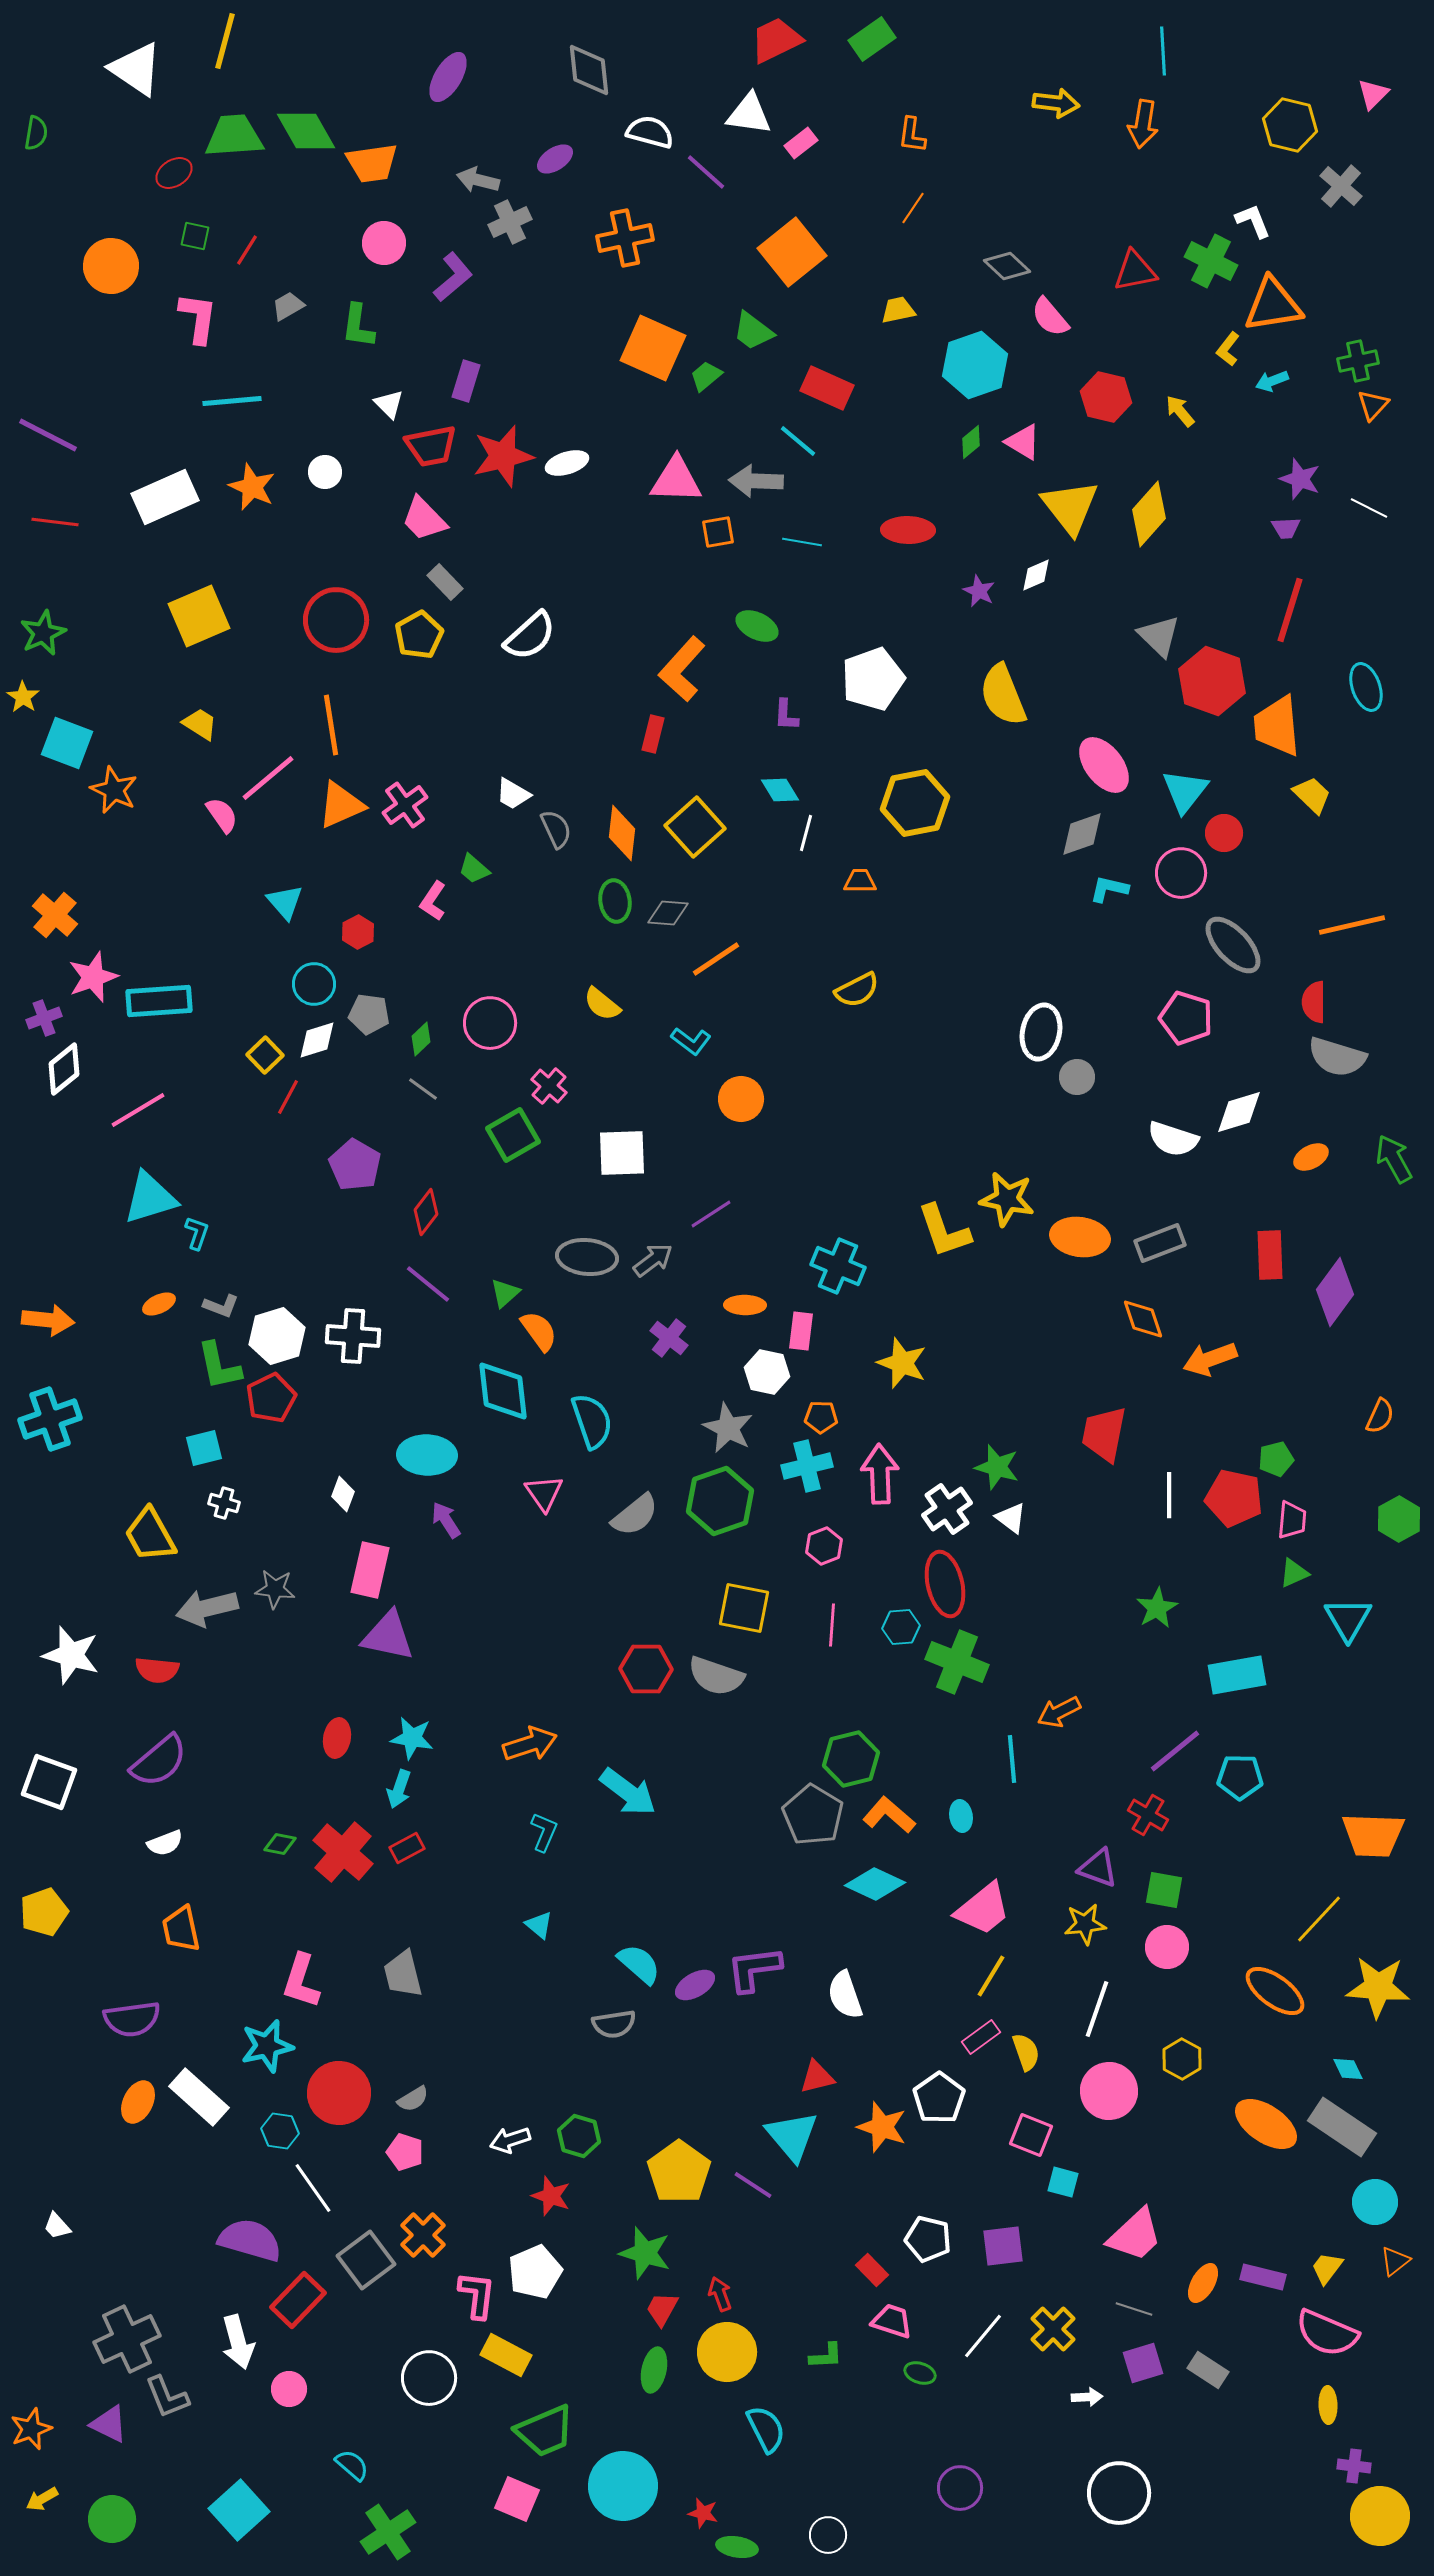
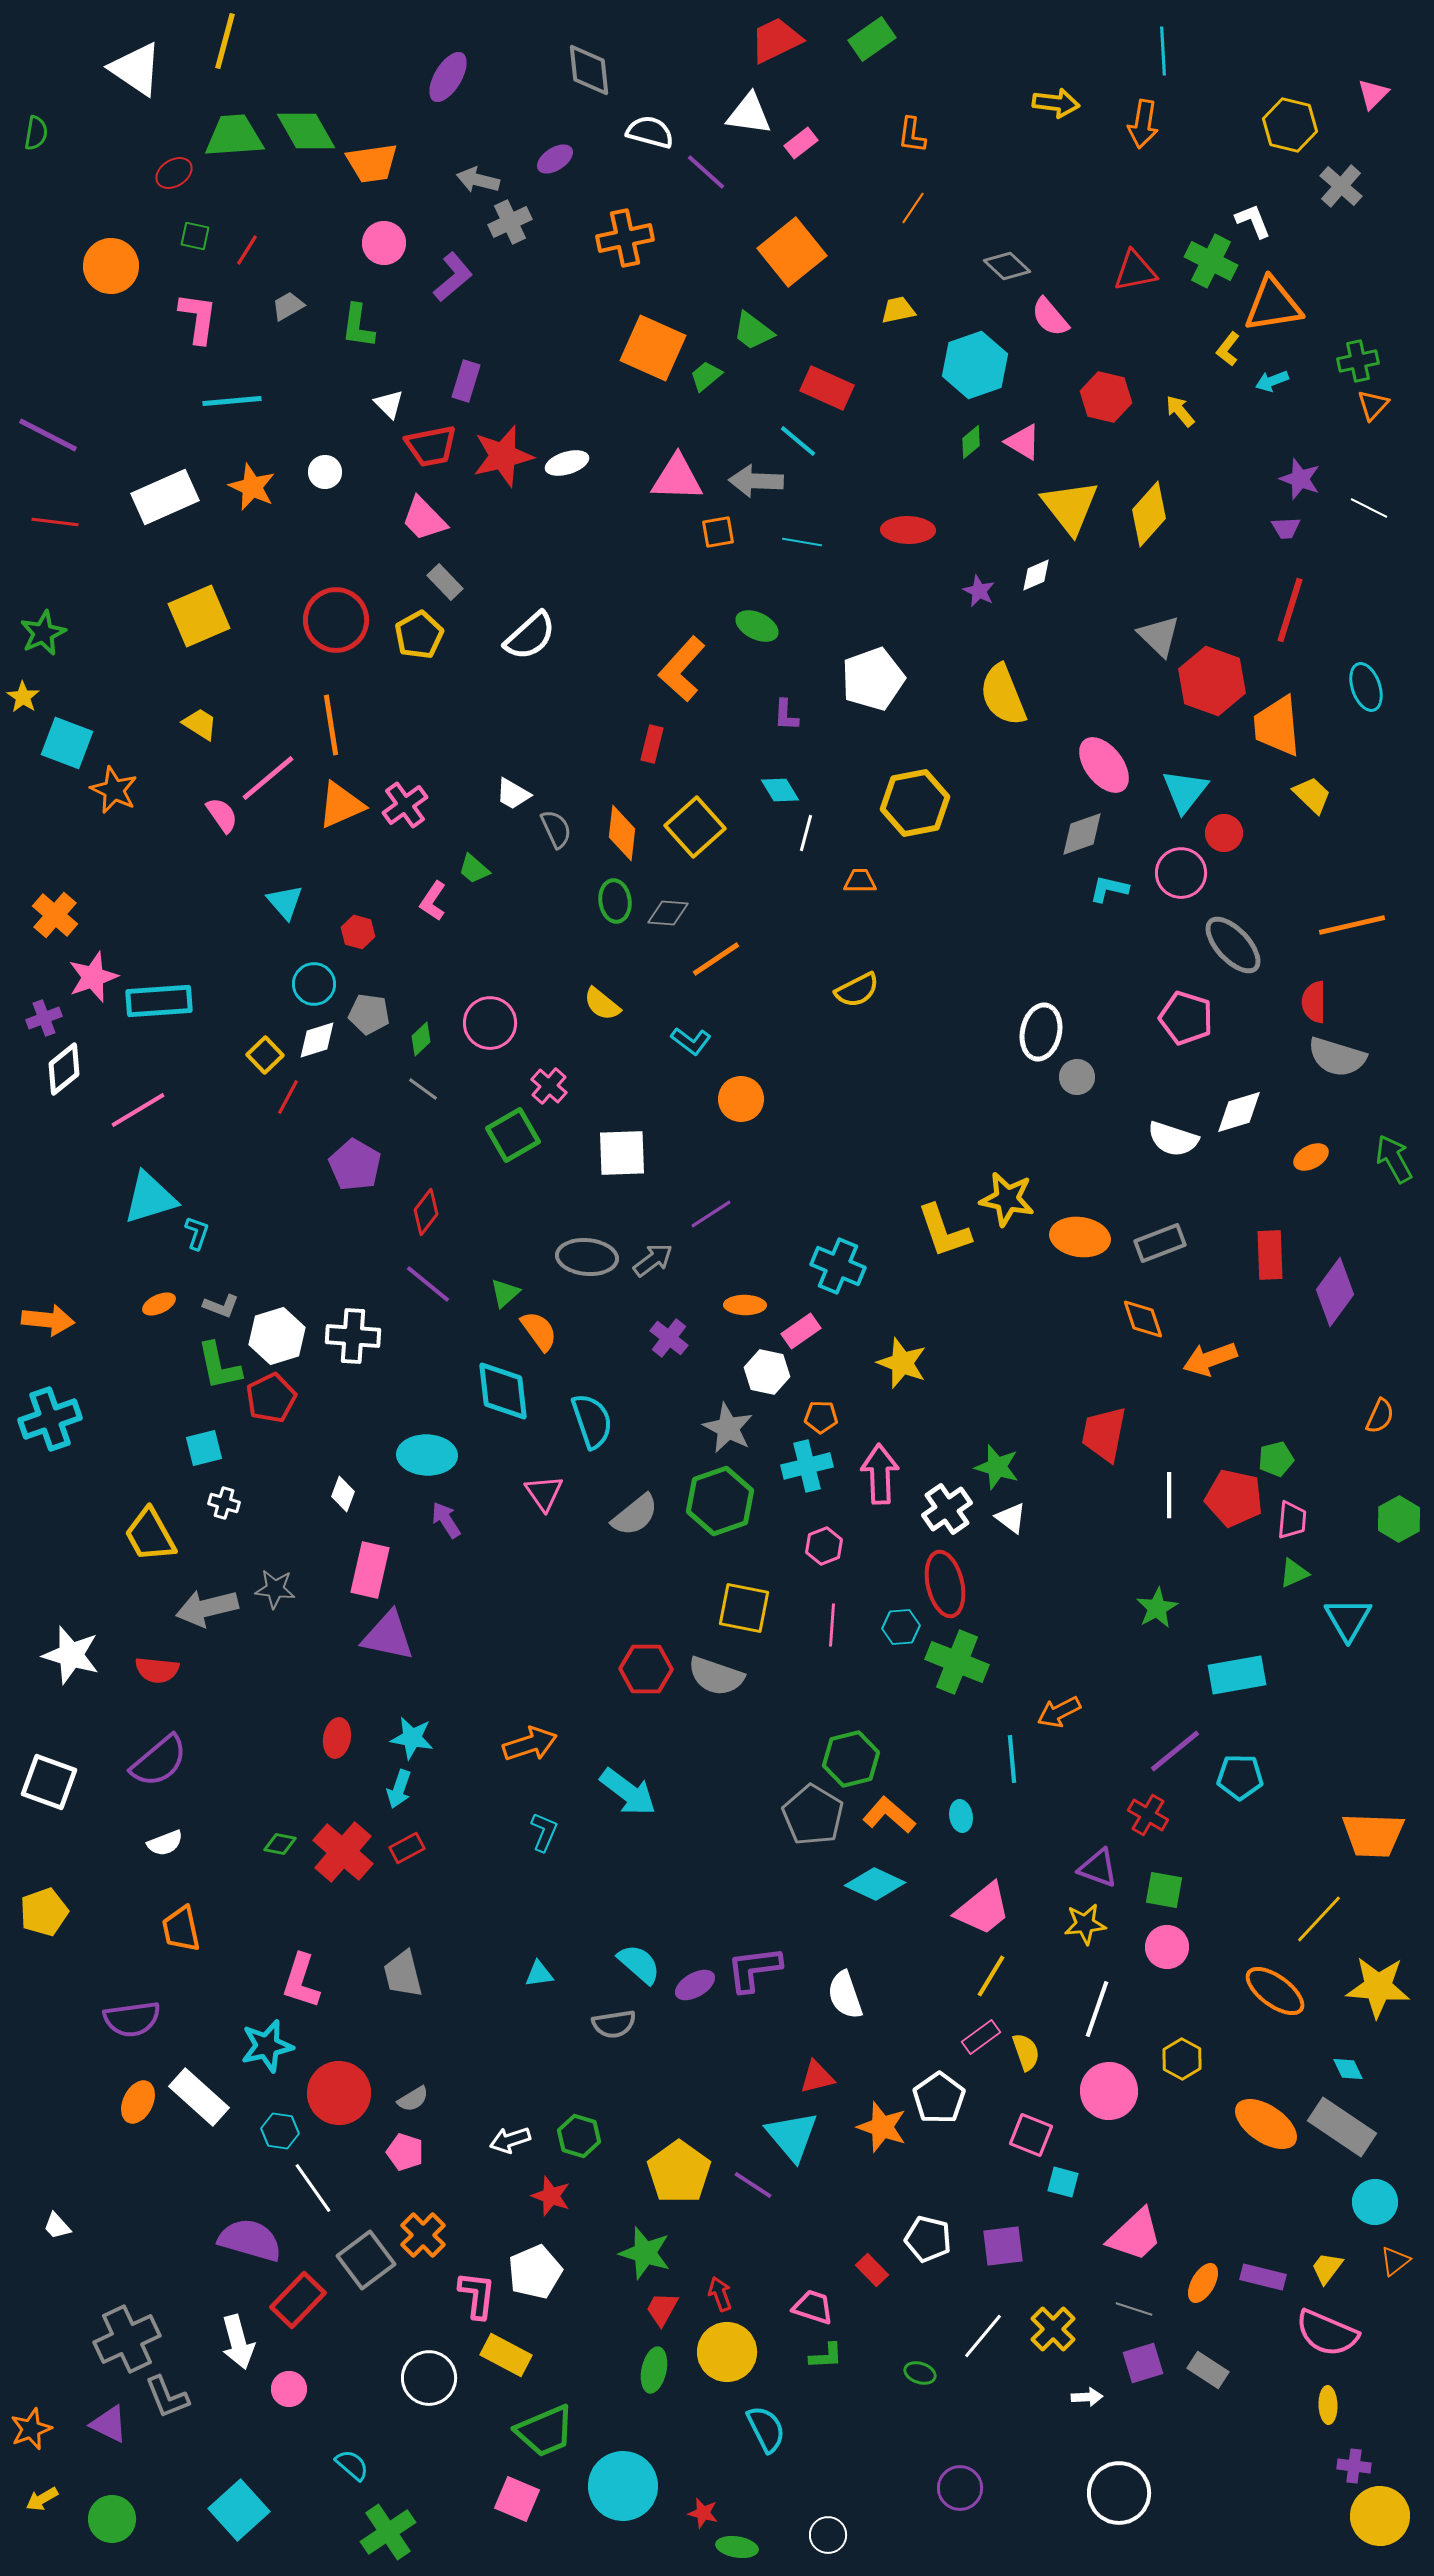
pink triangle at (676, 480): moved 1 px right, 2 px up
red rectangle at (653, 734): moved 1 px left, 10 px down
red hexagon at (358, 932): rotated 16 degrees counterclockwise
pink rectangle at (801, 1331): rotated 48 degrees clockwise
cyan triangle at (539, 1925): moved 49 px down; rotated 48 degrees counterclockwise
pink trapezoid at (892, 2321): moved 79 px left, 14 px up
